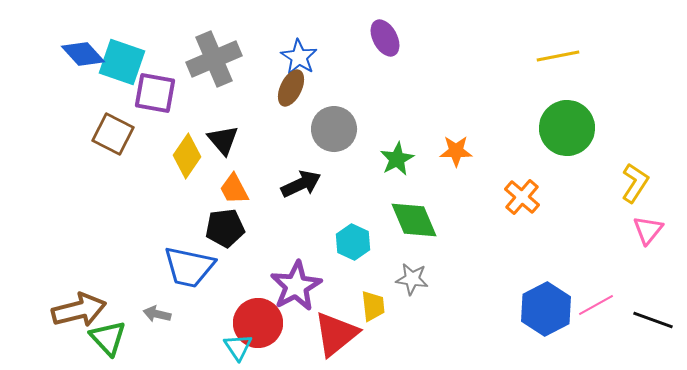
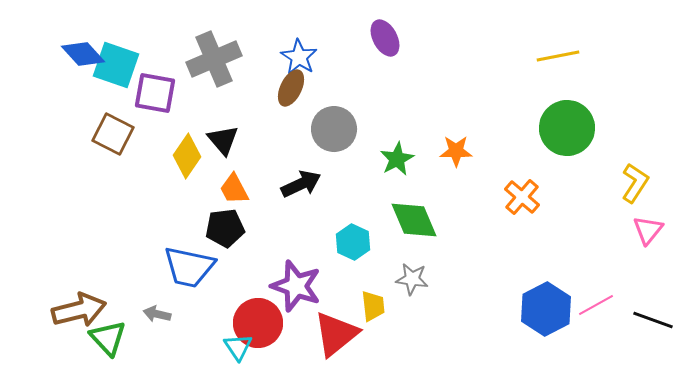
cyan square: moved 6 px left, 3 px down
purple star: rotated 24 degrees counterclockwise
